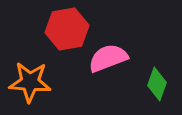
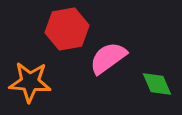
pink semicircle: rotated 15 degrees counterclockwise
green diamond: rotated 44 degrees counterclockwise
